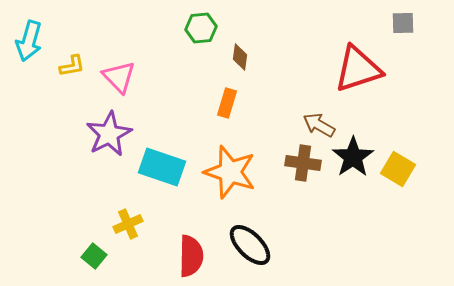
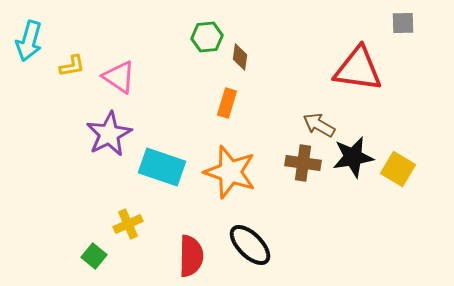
green hexagon: moved 6 px right, 9 px down
red triangle: rotated 26 degrees clockwise
pink triangle: rotated 12 degrees counterclockwise
black star: rotated 24 degrees clockwise
